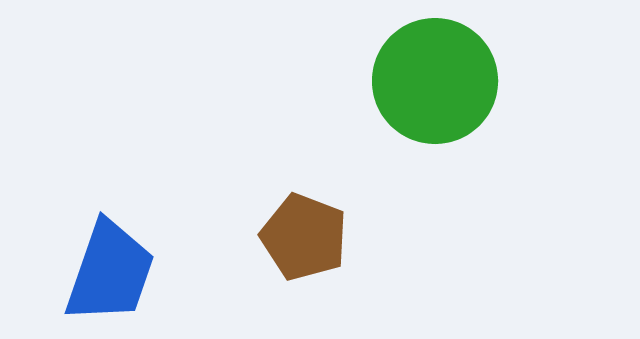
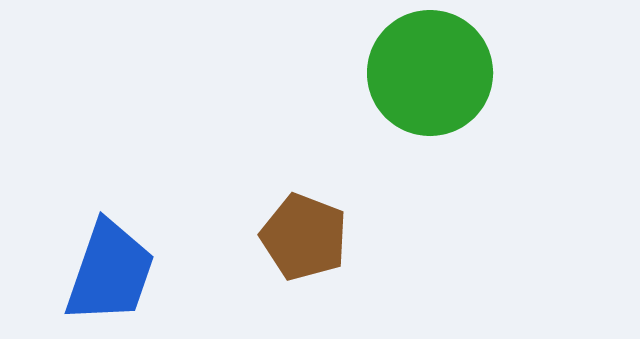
green circle: moved 5 px left, 8 px up
